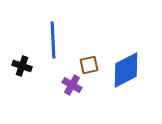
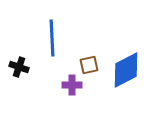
blue line: moved 1 px left, 2 px up
black cross: moved 3 px left, 1 px down
purple cross: rotated 30 degrees counterclockwise
